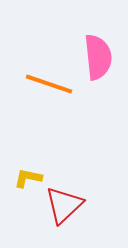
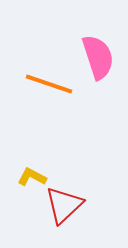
pink semicircle: rotated 12 degrees counterclockwise
yellow L-shape: moved 4 px right, 1 px up; rotated 16 degrees clockwise
